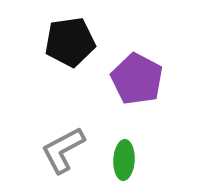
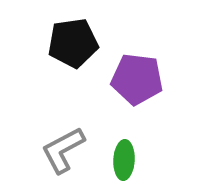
black pentagon: moved 3 px right, 1 px down
purple pentagon: rotated 21 degrees counterclockwise
